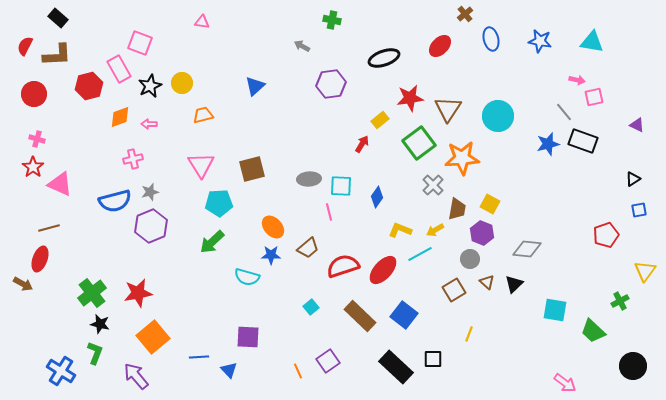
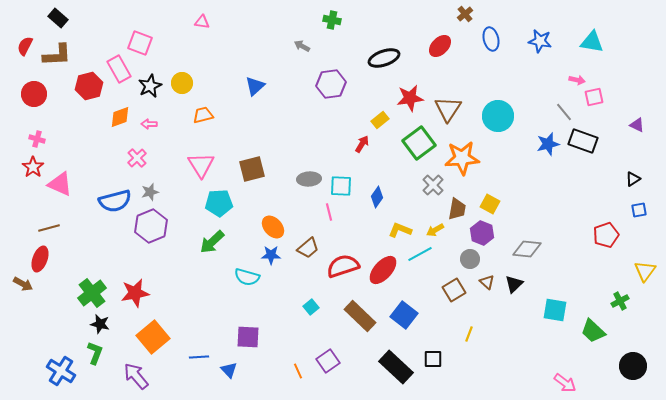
pink cross at (133, 159): moved 4 px right, 1 px up; rotated 30 degrees counterclockwise
red star at (138, 293): moved 3 px left
